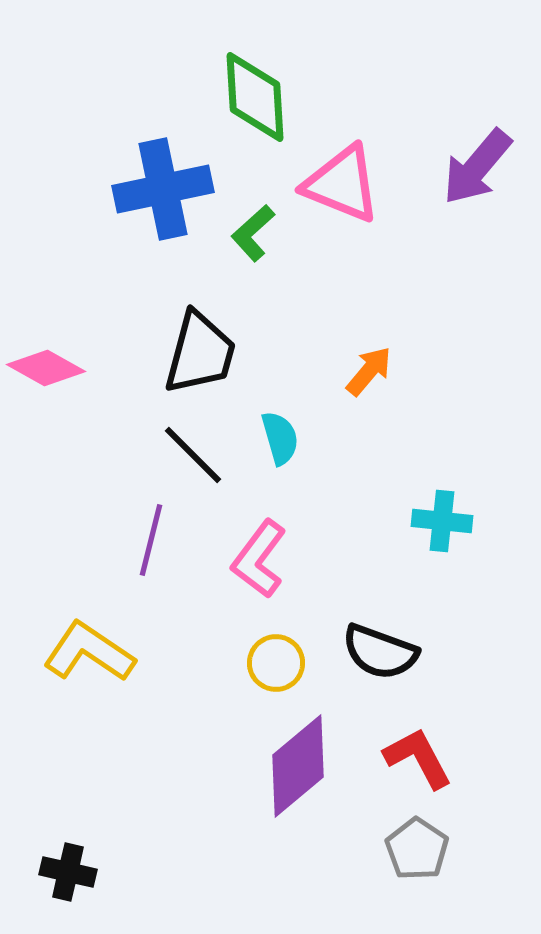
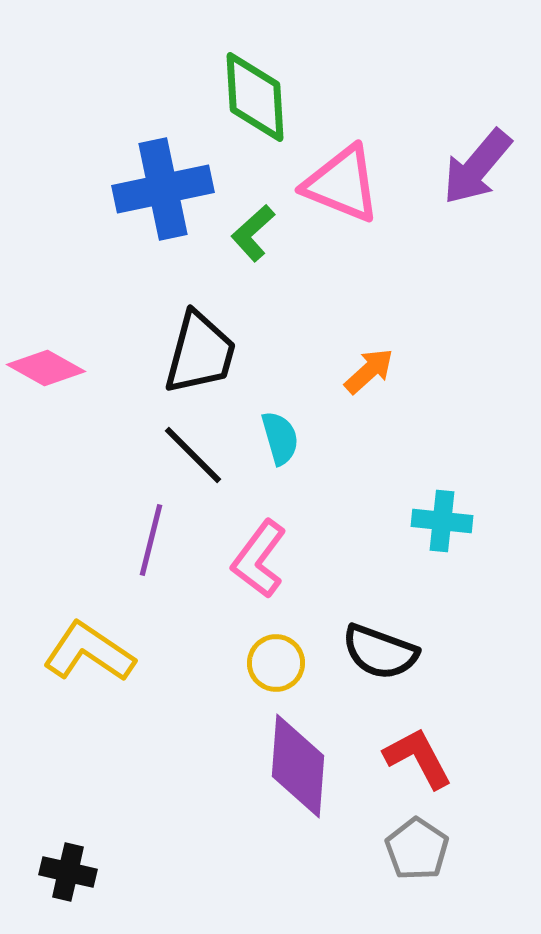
orange arrow: rotated 8 degrees clockwise
purple diamond: rotated 46 degrees counterclockwise
